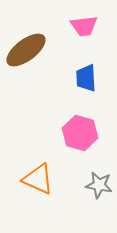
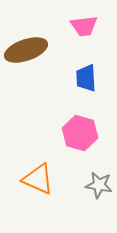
brown ellipse: rotated 18 degrees clockwise
